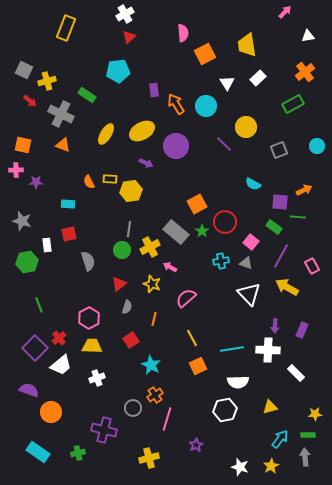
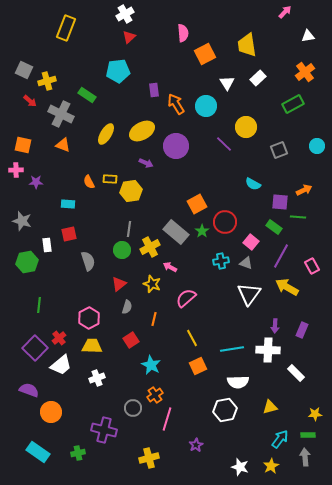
white triangle at (249, 294): rotated 20 degrees clockwise
green line at (39, 305): rotated 28 degrees clockwise
